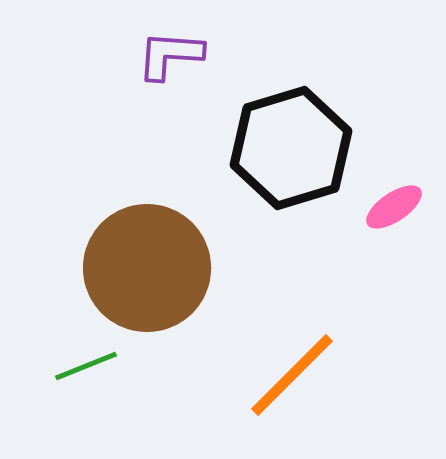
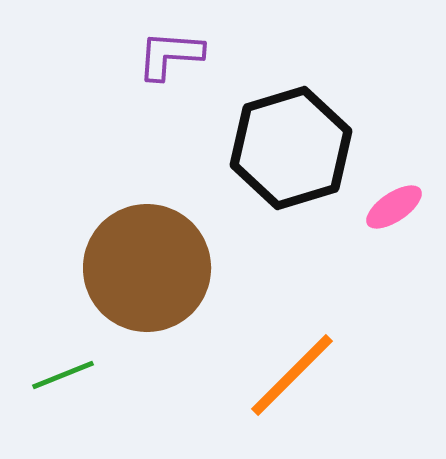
green line: moved 23 px left, 9 px down
